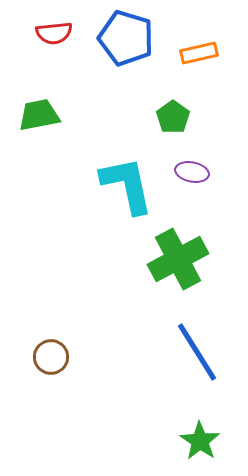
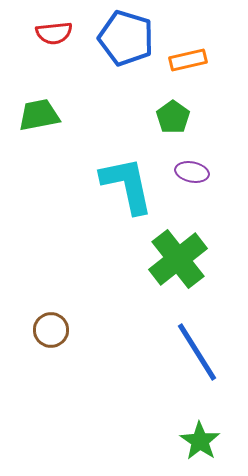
orange rectangle: moved 11 px left, 7 px down
green cross: rotated 10 degrees counterclockwise
brown circle: moved 27 px up
